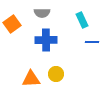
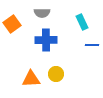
cyan rectangle: moved 2 px down
blue line: moved 3 px down
